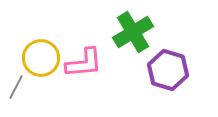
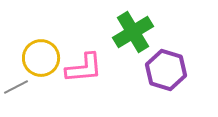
pink L-shape: moved 5 px down
purple hexagon: moved 2 px left
gray line: rotated 35 degrees clockwise
